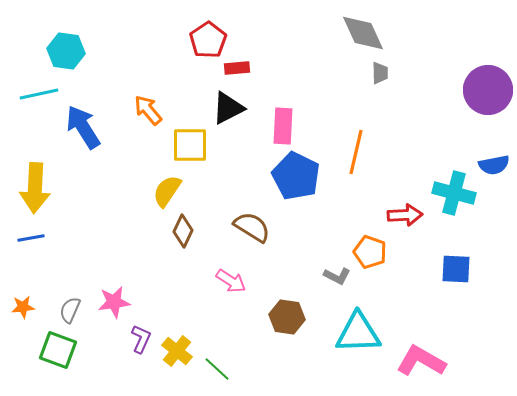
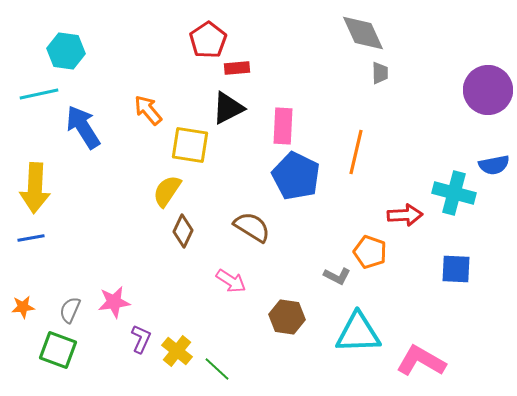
yellow square: rotated 9 degrees clockwise
